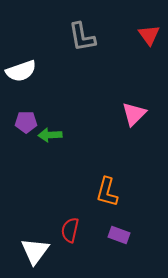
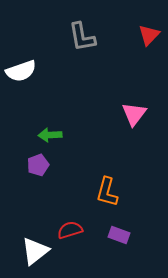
red triangle: rotated 20 degrees clockwise
pink triangle: rotated 8 degrees counterclockwise
purple pentagon: moved 12 px right, 43 px down; rotated 20 degrees counterclockwise
red semicircle: rotated 60 degrees clockwise
white triangle: rotated 16 degrees clockwise
